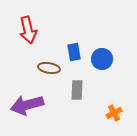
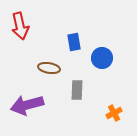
red arrow: moved 8 px left, 4 px up
blue rectangle: moved 10 px up
blue circle: moved 1 px up
